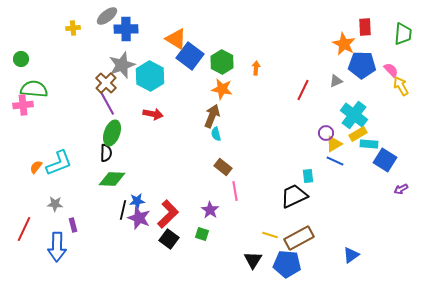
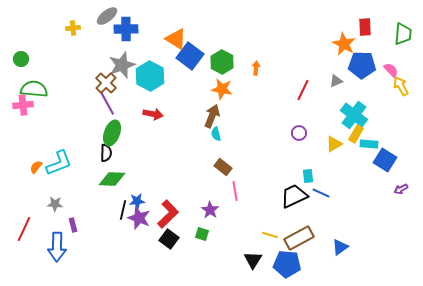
purple circle at (326, 133): moved 27 px left
yellow rectangle at (358, 134): moved 2 px left; rotated 30 degrees counterclockwise
blue line at (335, 161): moved 14 px left, 32 px down
blue triangle at (351, 255): moved 11 px left, 8 px up
